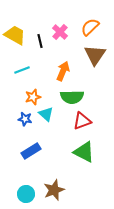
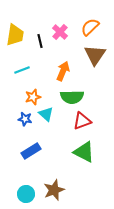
yellow trapezoid: rotated 70 degrees clockwise
